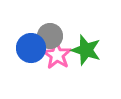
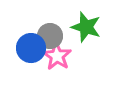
green star: moved 23 px up
pink star: moved 1 px down
